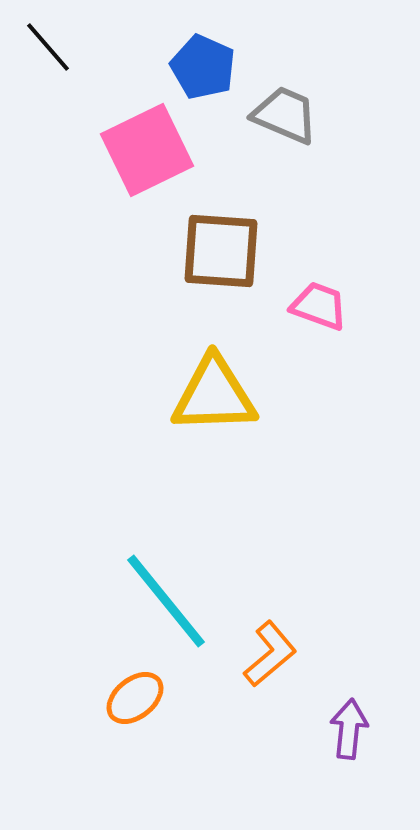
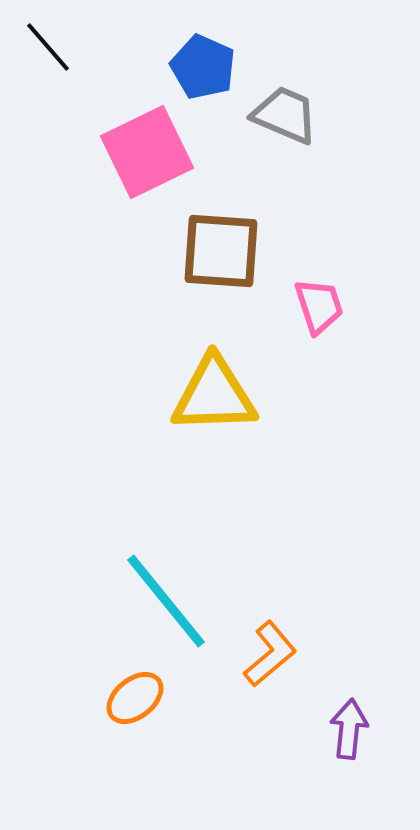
pink square: moved 2 px down
pink trapezoid: rotated 52 degrees clockwise
